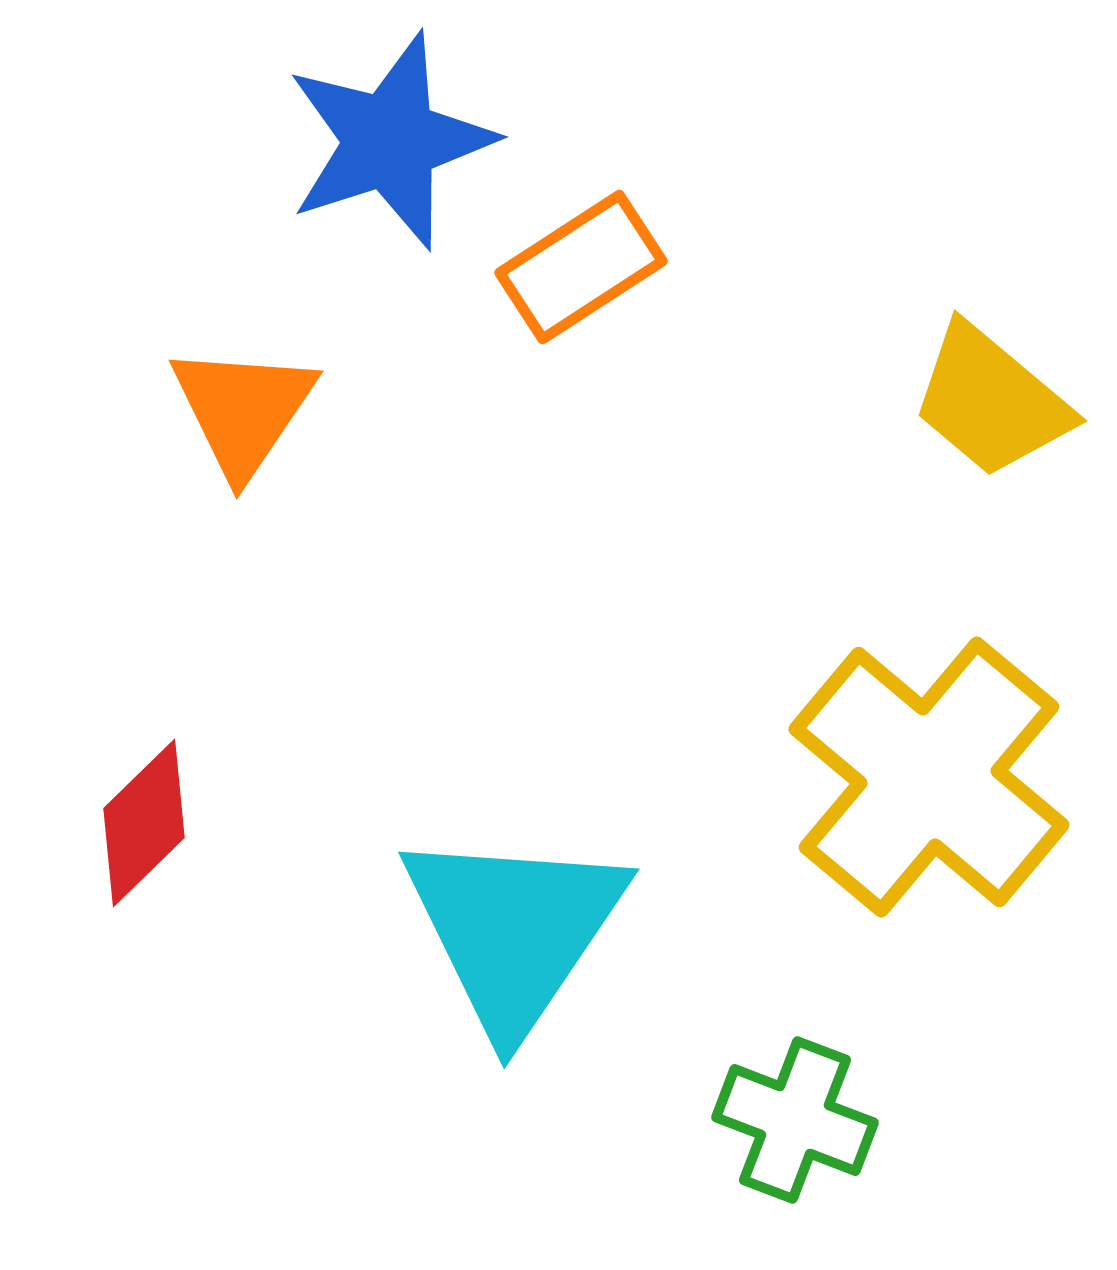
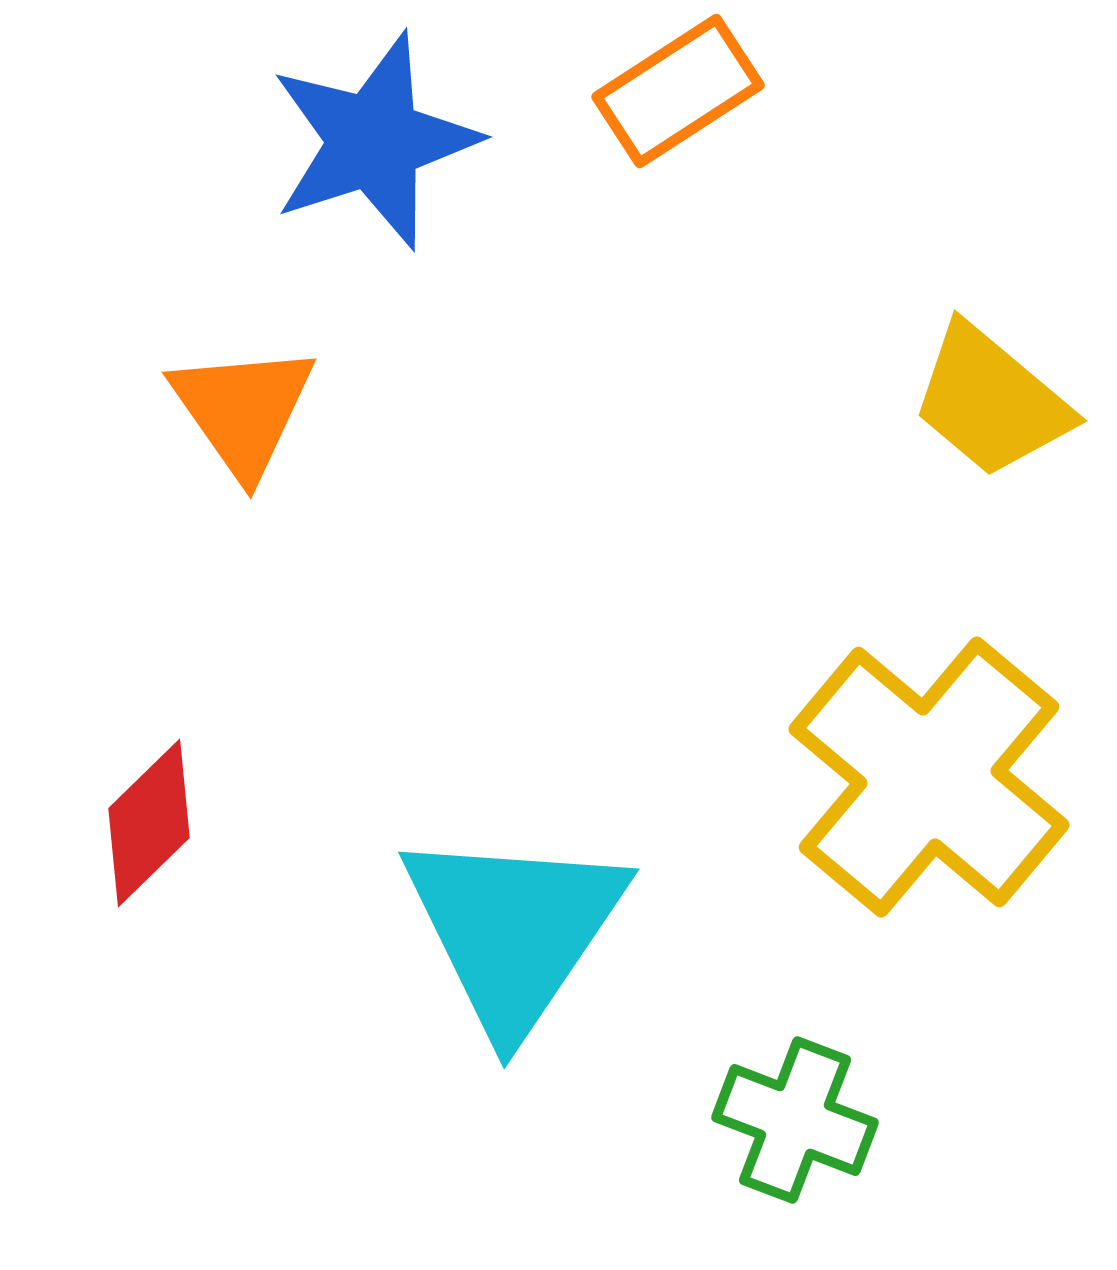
blue star: moved 16 px left
orange rectangle: moved 97 px right, 176 px up
orange triangle: rotated 9 degrees counterclockwise
red diamond: moved 5 px right
